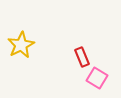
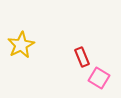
pink square: moved 2 px right
